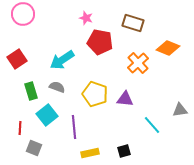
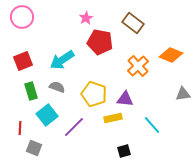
pink circle: moved 1 px left, 3 px down
pink star: rotated 24 degrees clockwise
brown rectangle: rotated 20 degrees clockwise
orange diamond: moved 3 px right, 7 px down
red square: moved 6 px right, 2 px down; rotated 12 degrees clockwise
orange cross: moved 3 px down
yellow pentagon: moved 1 px left
gray triangle: moved 3 px right, 16 px up
purple line: rotated 50 degrees clockwise
yellow rectangle: moved 23 px right, 35 px up
